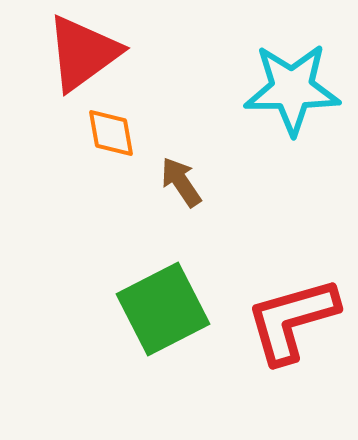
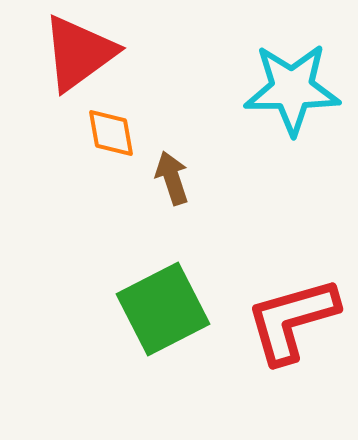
red triangle: moved 4 px left
brown arrow: moved 9 px left, 4 px up; rotated 16 degrees clockwise
